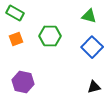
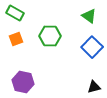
green triangle: rotated 21 degrees clockwise
